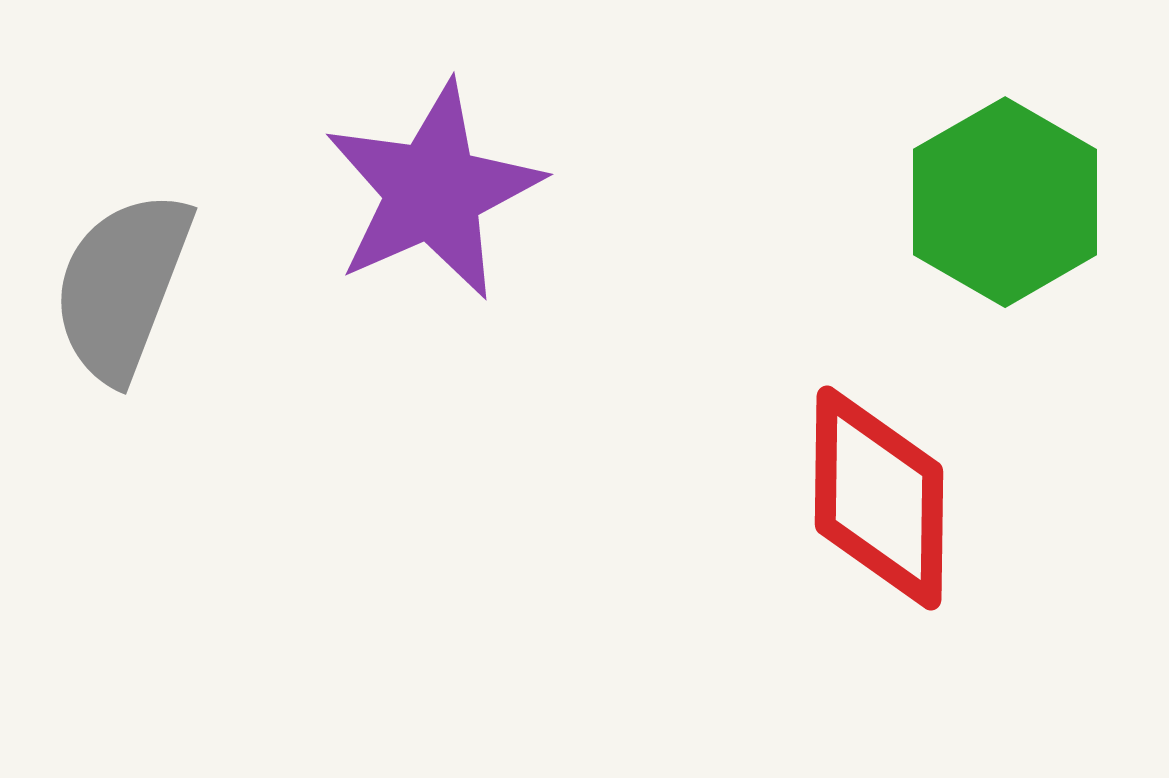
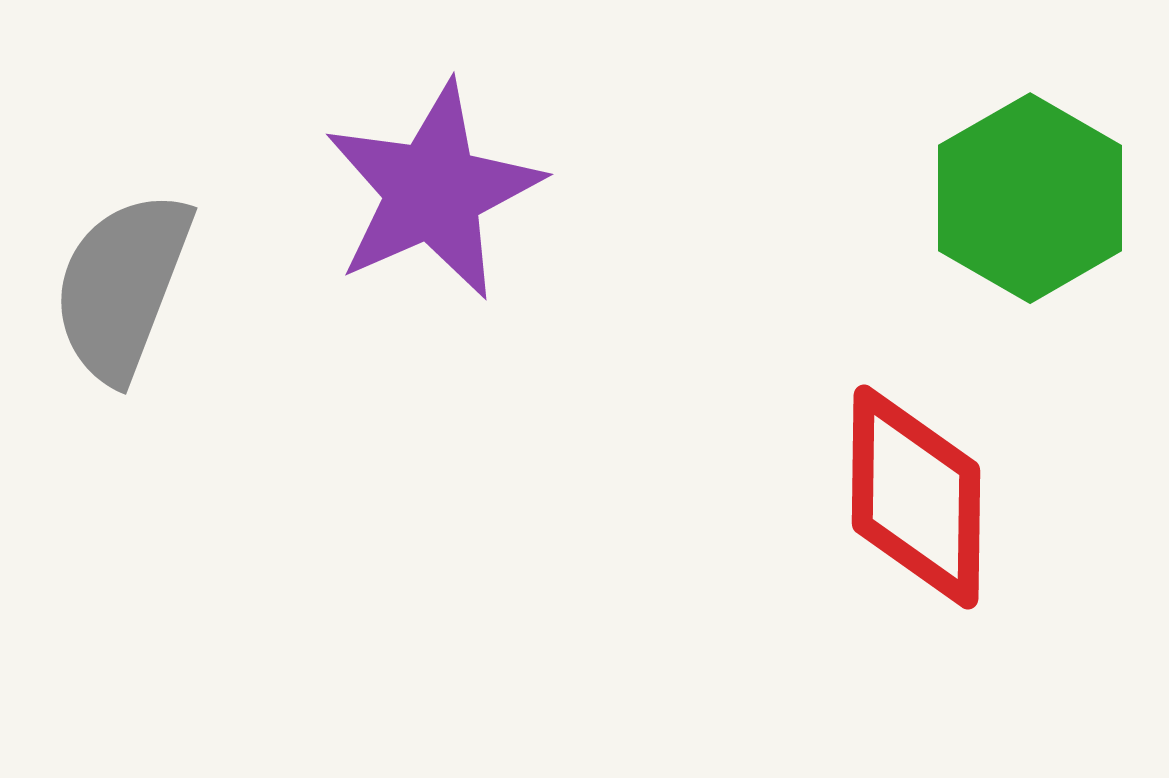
green hexagon: moved 25 px right, 4 px up
red diamond: moved 37 px right, 1 px up
